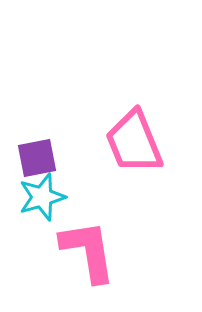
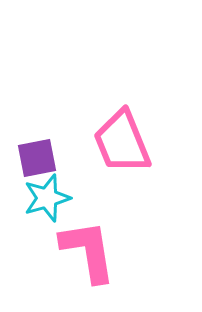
pink trapezoid: moved 12 px left
cyan star: moved 5 px right, 1 px down
